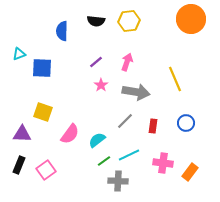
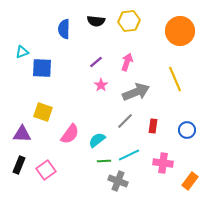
orange circle: moved 11 px left, 12 px down
blue semicircle: moved 2 px right, 2 px up
cyan triangle: moved 3 px right, 2 px up
gray arrow: rotated 32 degrees counterclockwise
blue circle: moved 1 px right, 7 px down
green line: rotated 32 degrees clockwise
orange rectangle: moved 9 px down
gray cross: rotated 18 degrees clockwise
